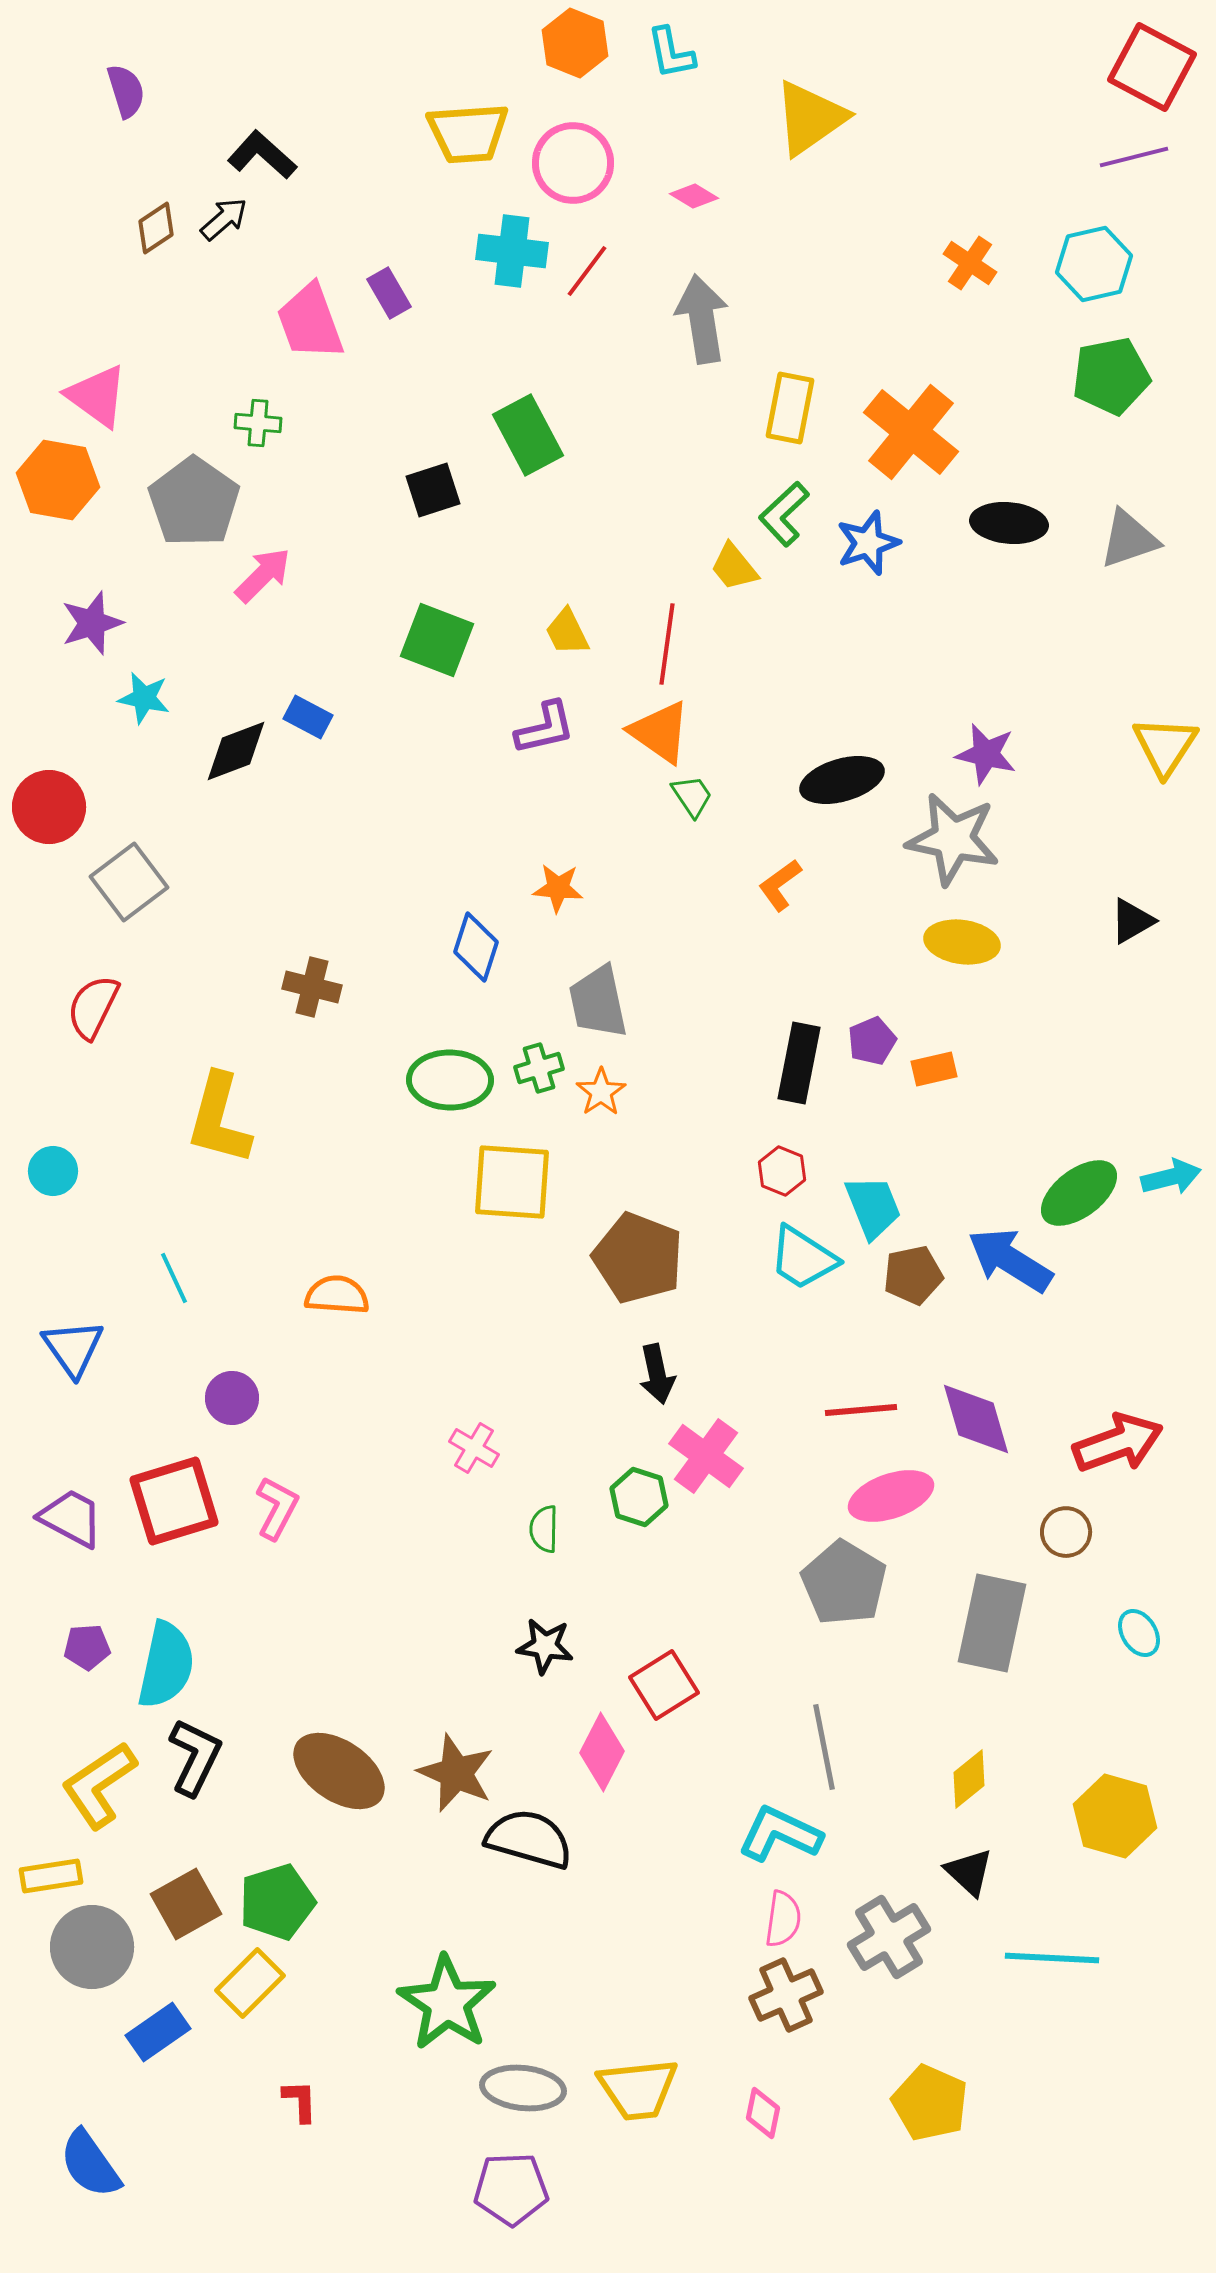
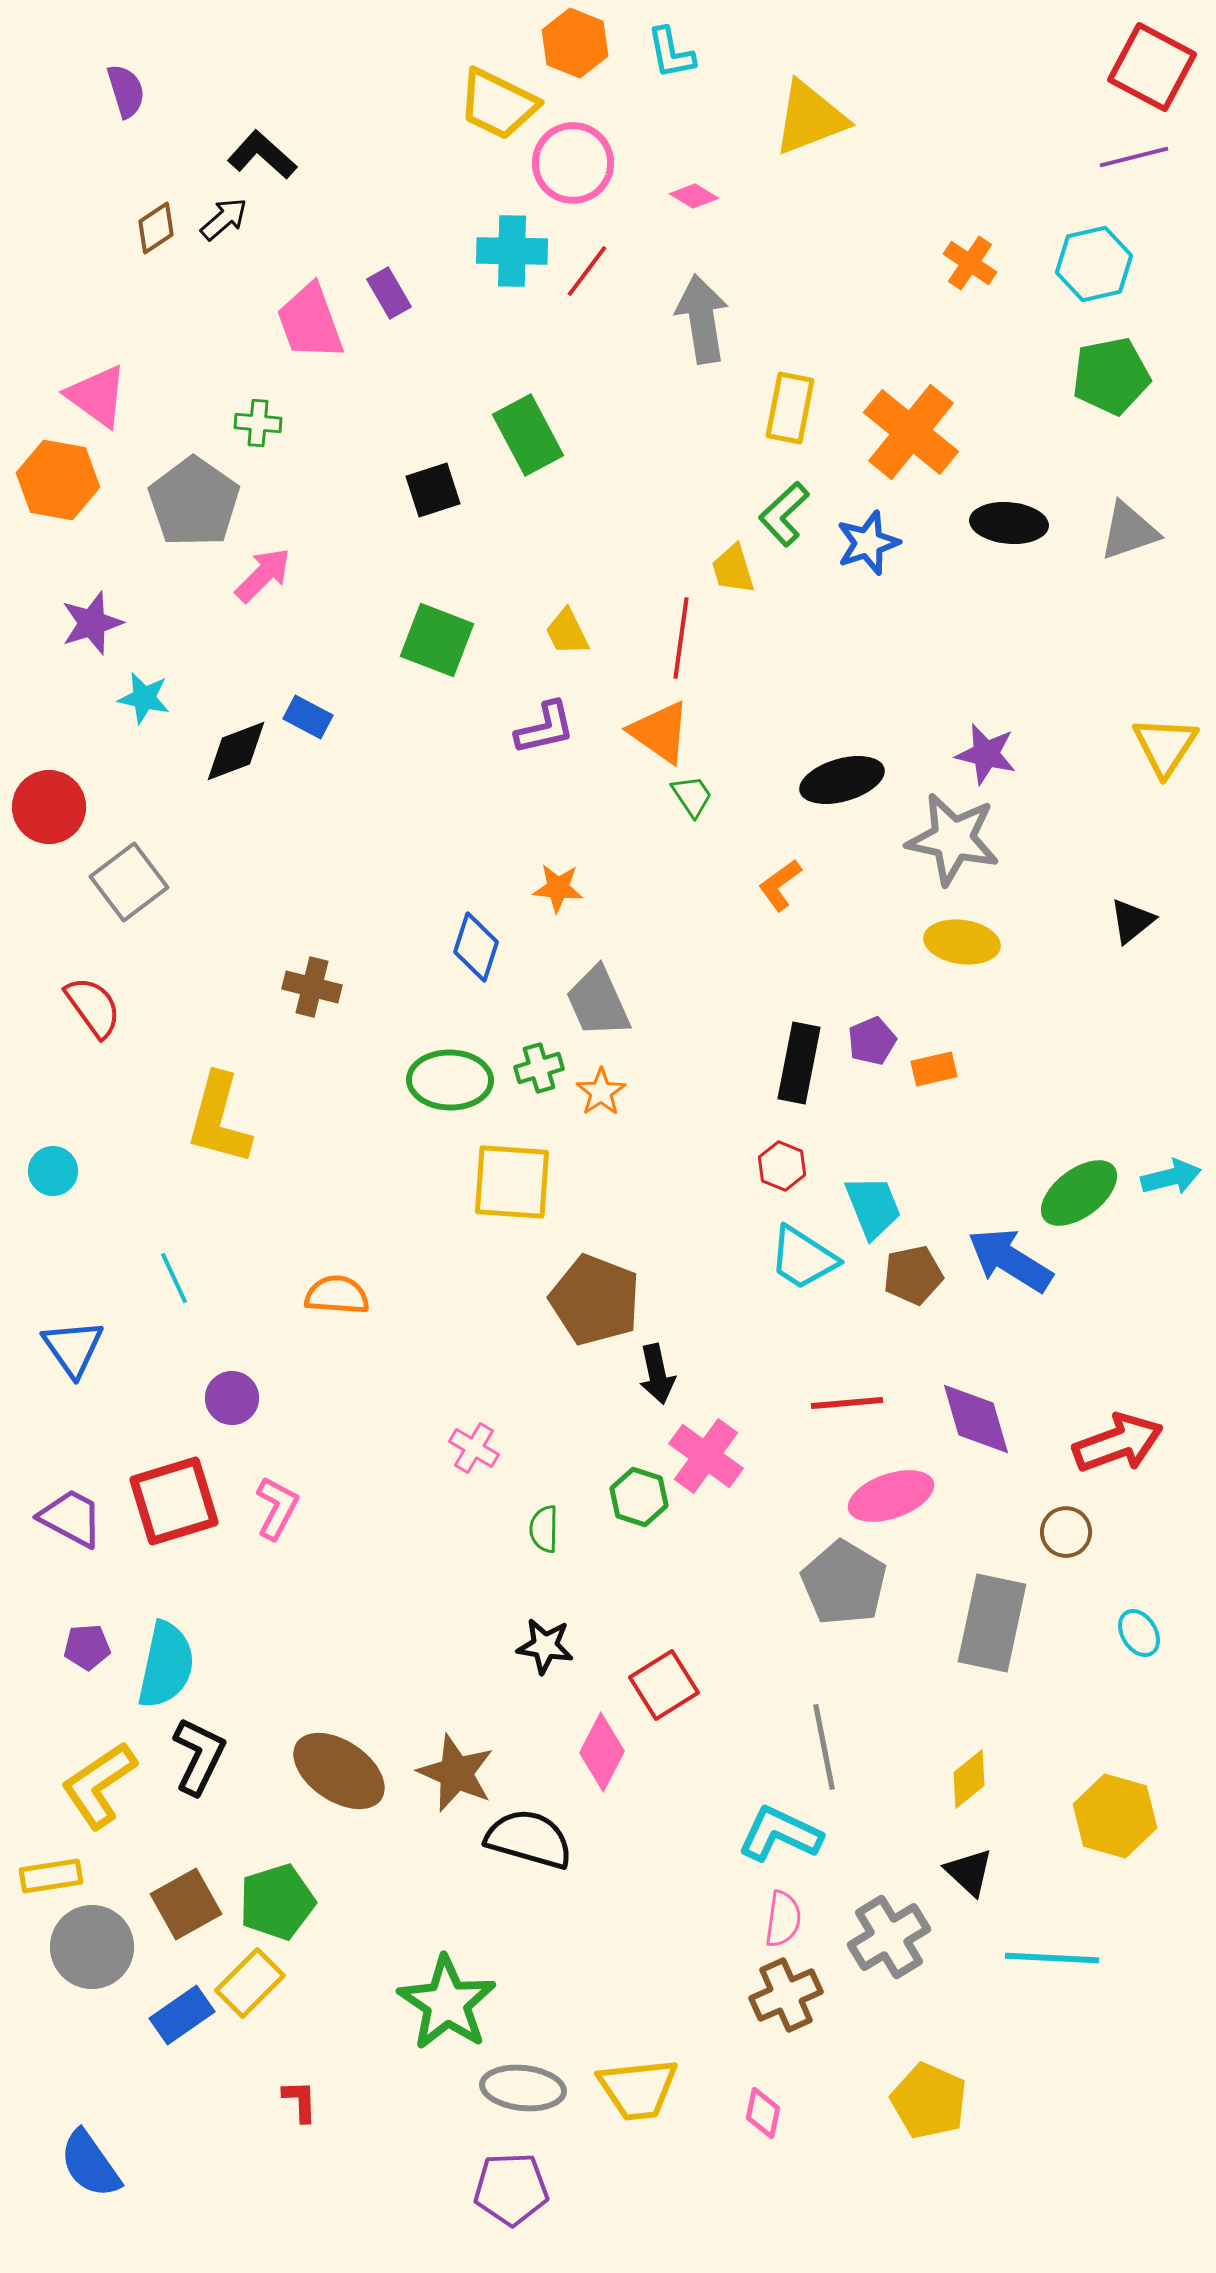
yellow triangle at (810, 118): rotated 14 degrees clockwise
yellow trapezoid at (468, 133): moved 30 px right, 29 px up; rotated 30 degrees clockwise
cyan cross at (512, 251): rotated 6 degrees counterclockwise
gray triangle at (1129, 539): moved 8 px up
yellow trapezoid at (734, 567): moved 1 px left, 2 px down; rotated 22 degrees clockwise
red line at (667, 644): moved 14 px right, 6 px up
black triangle at (1132, 921): rotated 9 degrees counterclockwise
gray trapezoid at (598, 1002): rotated 12 degrees counterclockwise
red semicircle at (93, 1007): rotated 118 degrees clockwise
red hexagon at (782, 1171): moved 5 px up
brown pentagon at (638, 1258): moved 43 px left, 42 px down
red line at (861, 1410): moved 14 px left, 7 px up
black L-shape at (195, 1757): moved 4 px right, 1 px up
blue rectangle at (158, 2032): moved 24 px right, 17 px up
yellow pentagon at (930, 2103): moved 1 px left, 2 px up
